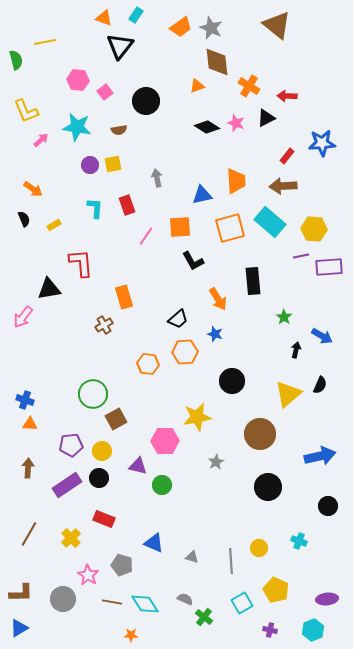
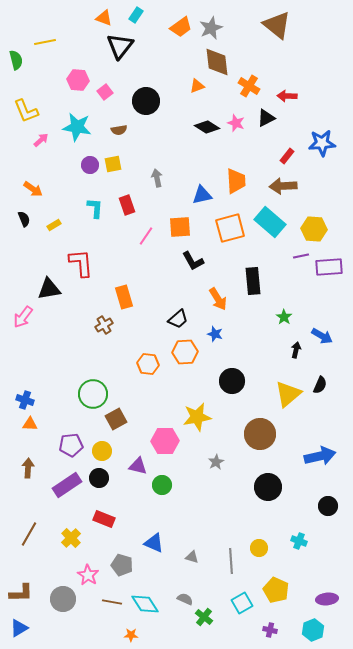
gray star at (211, 28): rotated 25 degrees clockwise
